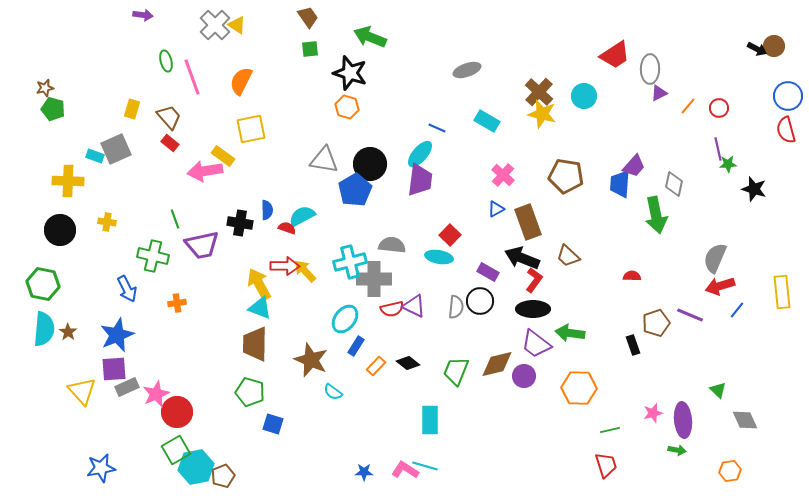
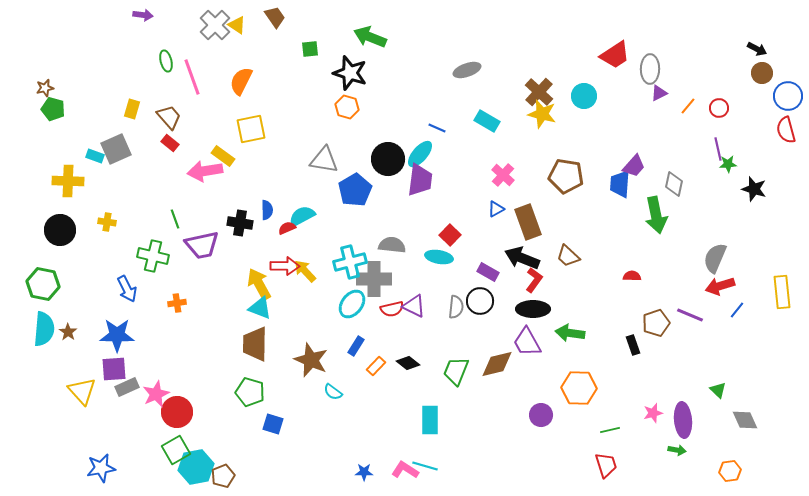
brown trapezoid at (308, 17): moved 33 px left
brown circle at (774, 46): moved 12 px left, 27 px down
black circle at (370, 164): moved 18 px right, 5 px up
red semicircle at (287, 228): rotated 42 degrees counterclockwise
cyan ellipse at (345, 319): moved 7 px right, 15 px up
blue star at (117, 335): rotated 24 degrees clockwise
purple trapezoid at (536, 344): moved 9 px left, 2 px up; rotated 24 degrees clockwise
purple circle at (524, 376): moved 17 px right, 39 px down
